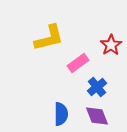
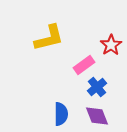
pink rectangle: moved 6 px right, 2 px down
